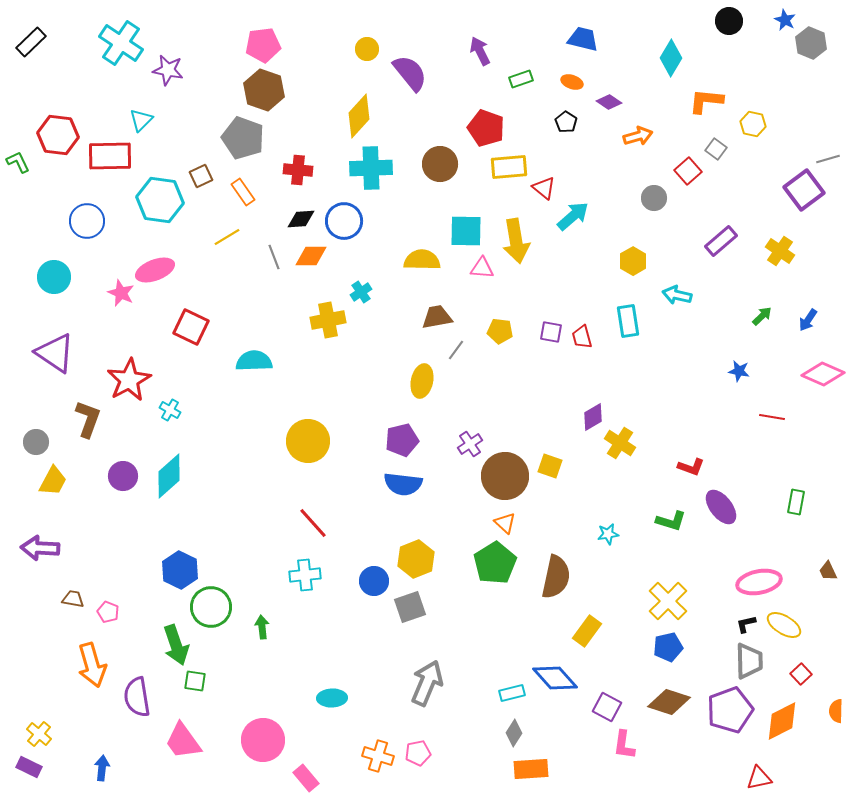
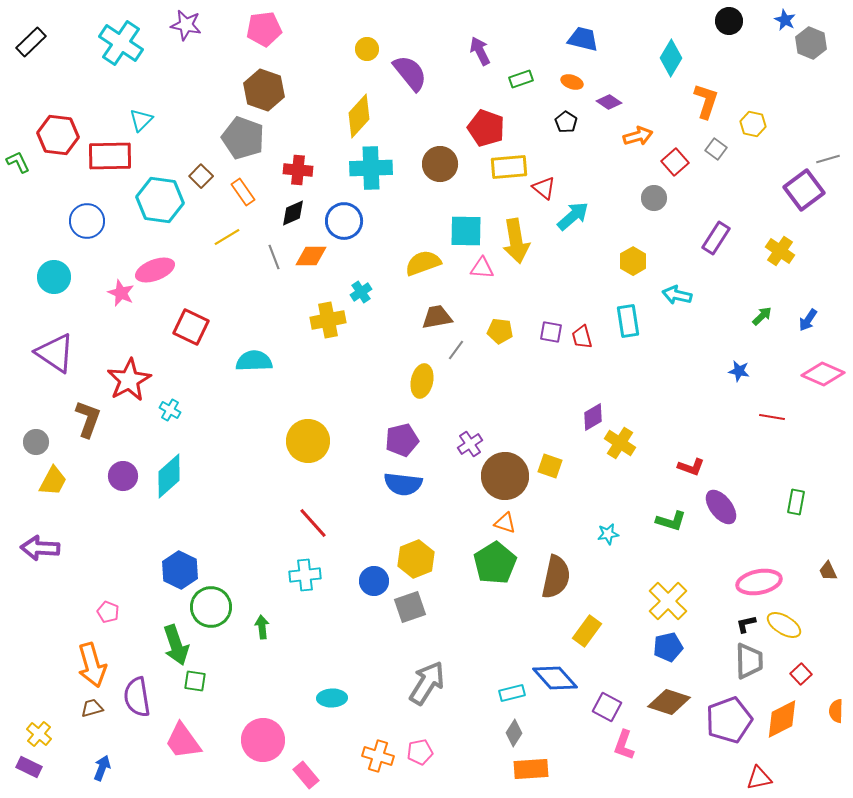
pink pentagon at (263, 45): moved 1 px right, 16 px up
purple star at (168, 70): moved 18 px right, 45 px up
orange L-shape at (706, 101): rotated 102 degrees clockwise
red square at (688, 171): moved 13 px left, 9 px up
brown square at (201, 176): rotated 20 degrees counterclockwise
black diamond at (301, 219): moved 8 px left, 6 px up; rotated 20 degrees counterclockwise
purple rectangle at (721, 241): moved 5 px left, 3 px up; rotated 16 degrees counterclockwise
yellow semicircle at (422, 260): moved 1 px right, 3 px down; rotated 21 degrees counterclockwise
orange triangle at (505, 523): rotated 25 degrees counterclockwise
brown trapezoid at (73, 599): moved 19 px right, 109 px down; rotated 25 degrees counterclockwise
gray arrow at (427, 683): rotated 9 degrees clockwise
purple pentagon at (730, 710): moved 1 px left, 10 px down
orange diamond at (782, 721): moved 2 px up
pink L-shape at (624, 745): rotated 12 degrees clockwise
pink pentagon at (418, 753): moved 2 px right, 1 px up
blue arrow at (102, 768): rotated 15 degrees clockwise
pink rectangle at (306, 778): moved 3 px up
